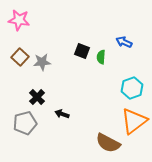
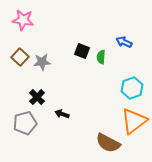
pink star: moved 4 px right
